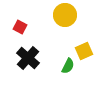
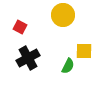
yellow circle: moved 2 px left
yellow square: rotated 24 degrees clockwise
black cross: rotated 20 degrees clockwise
